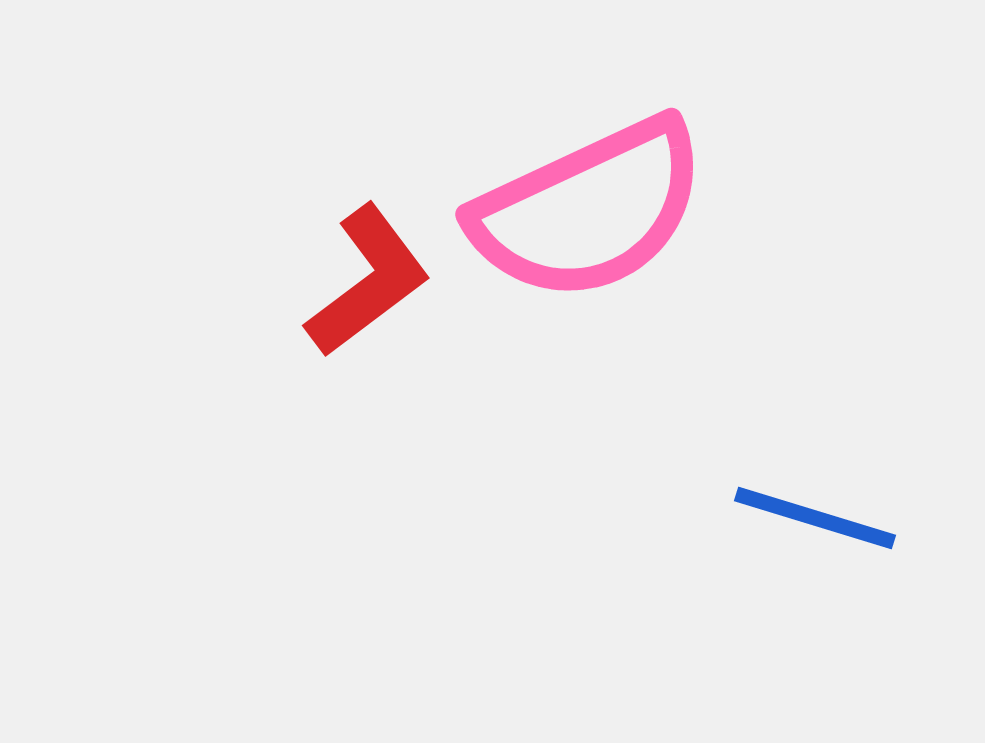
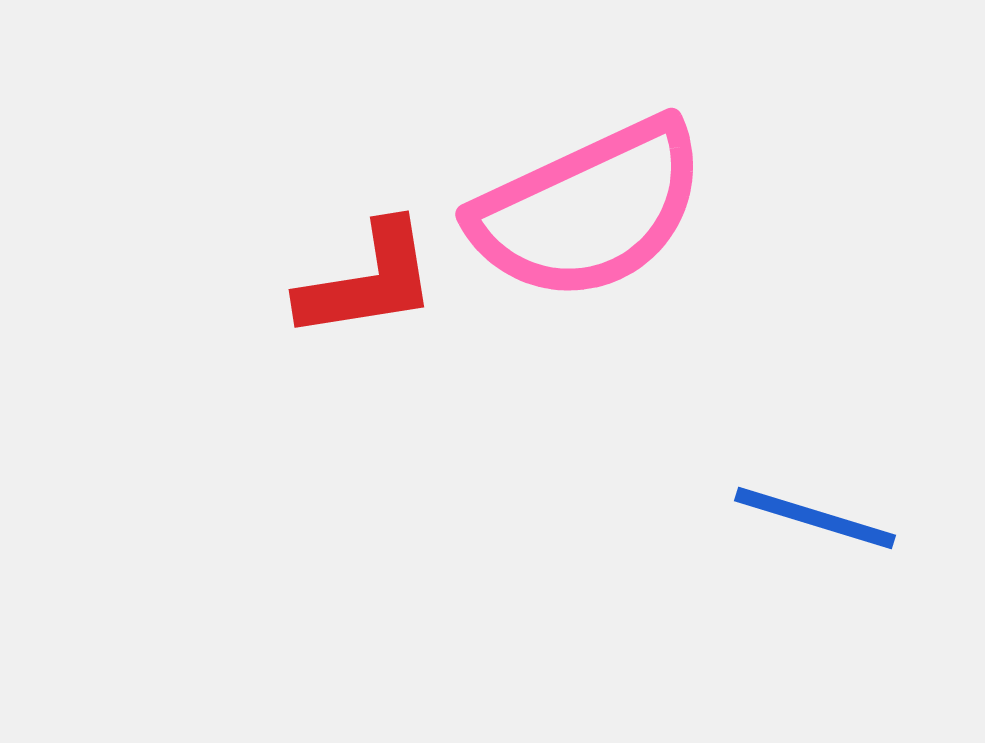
red L-shape: rotated 28 degrees clockwise
